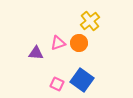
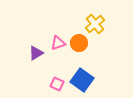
yellow cross: moved 5 px right, 3 px down
purple triangle: rotated 35 degrees counterclockwise
